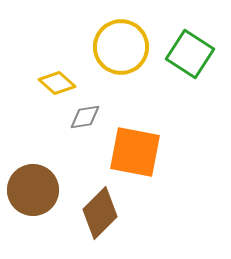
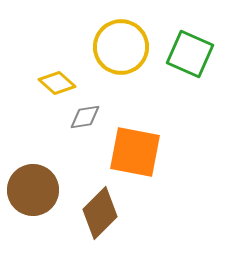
green square: rotated 9 degrees counterclockwise
